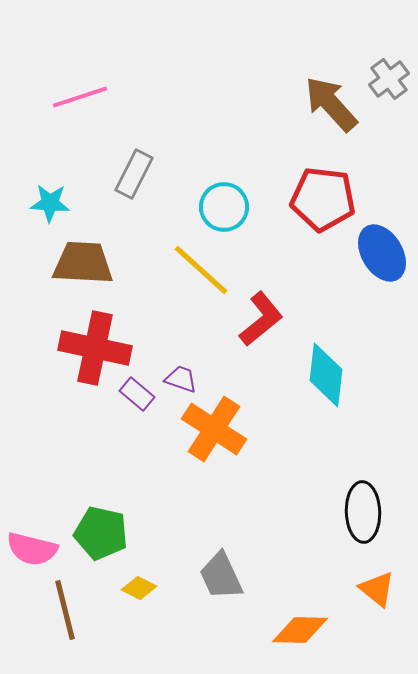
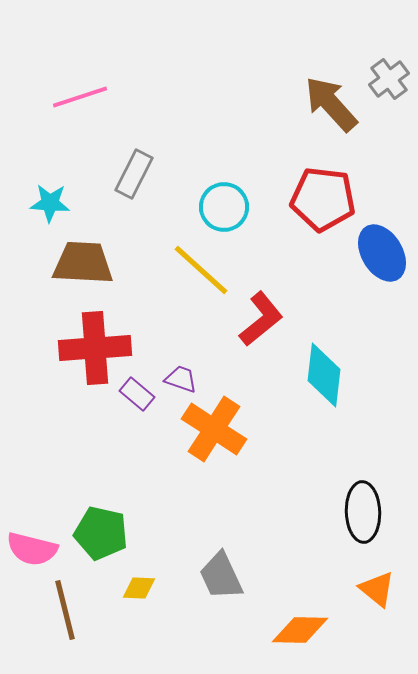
red cross: rotated 16 degrees counterclockwise
cyan diamond: moved 2 px left
yellow diamond: rotated 24 degrees counterclockwise
